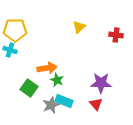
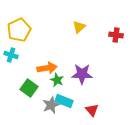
yellow pentagon: moved 4 px right; rotated 25 degrees counterclockwise
cyan cross: moved 1 px right, 5 px down
purple star: moved 19 px left, 9 px up
red triangle: moved 4 px left, 6 px down
